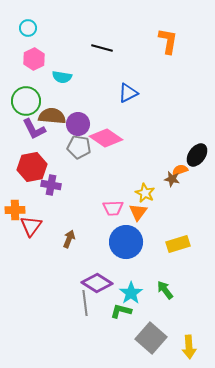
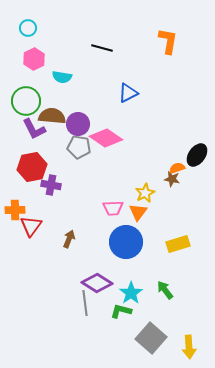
orange semicircle: moved 3 px left, 2 px up
yellow star: rotated 18 degrees clockwise
